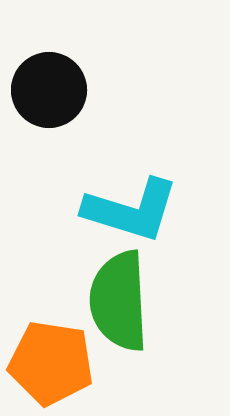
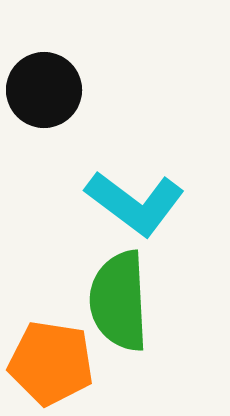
black circle: moved 5 px left
cyan L-shape: moved 4 px right, 7 px up; rotated 20 degrees clockwise
